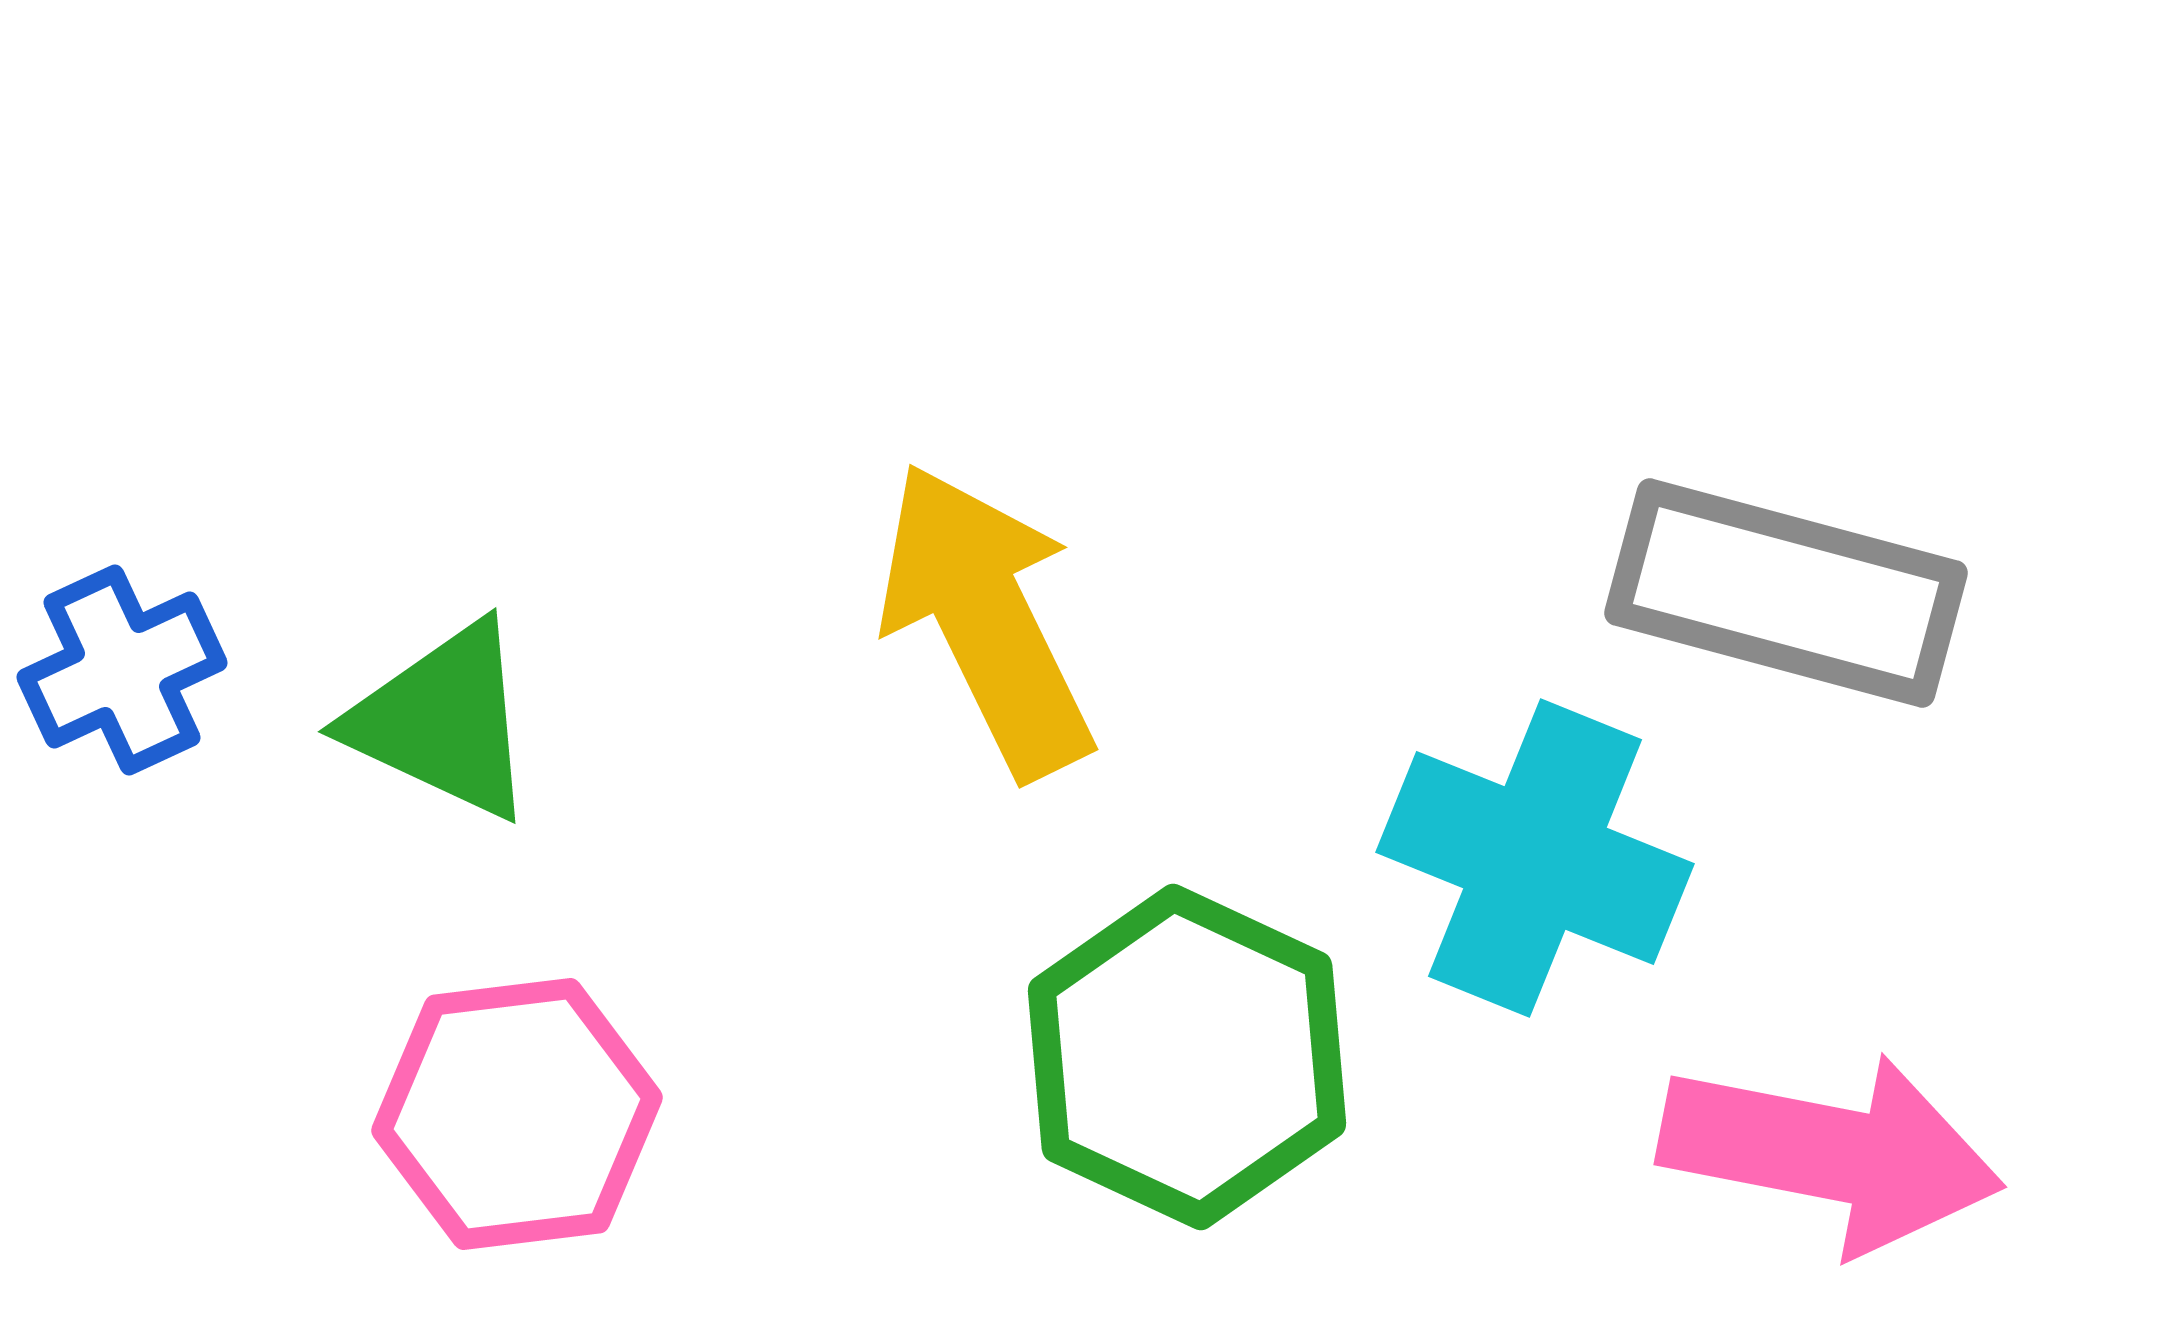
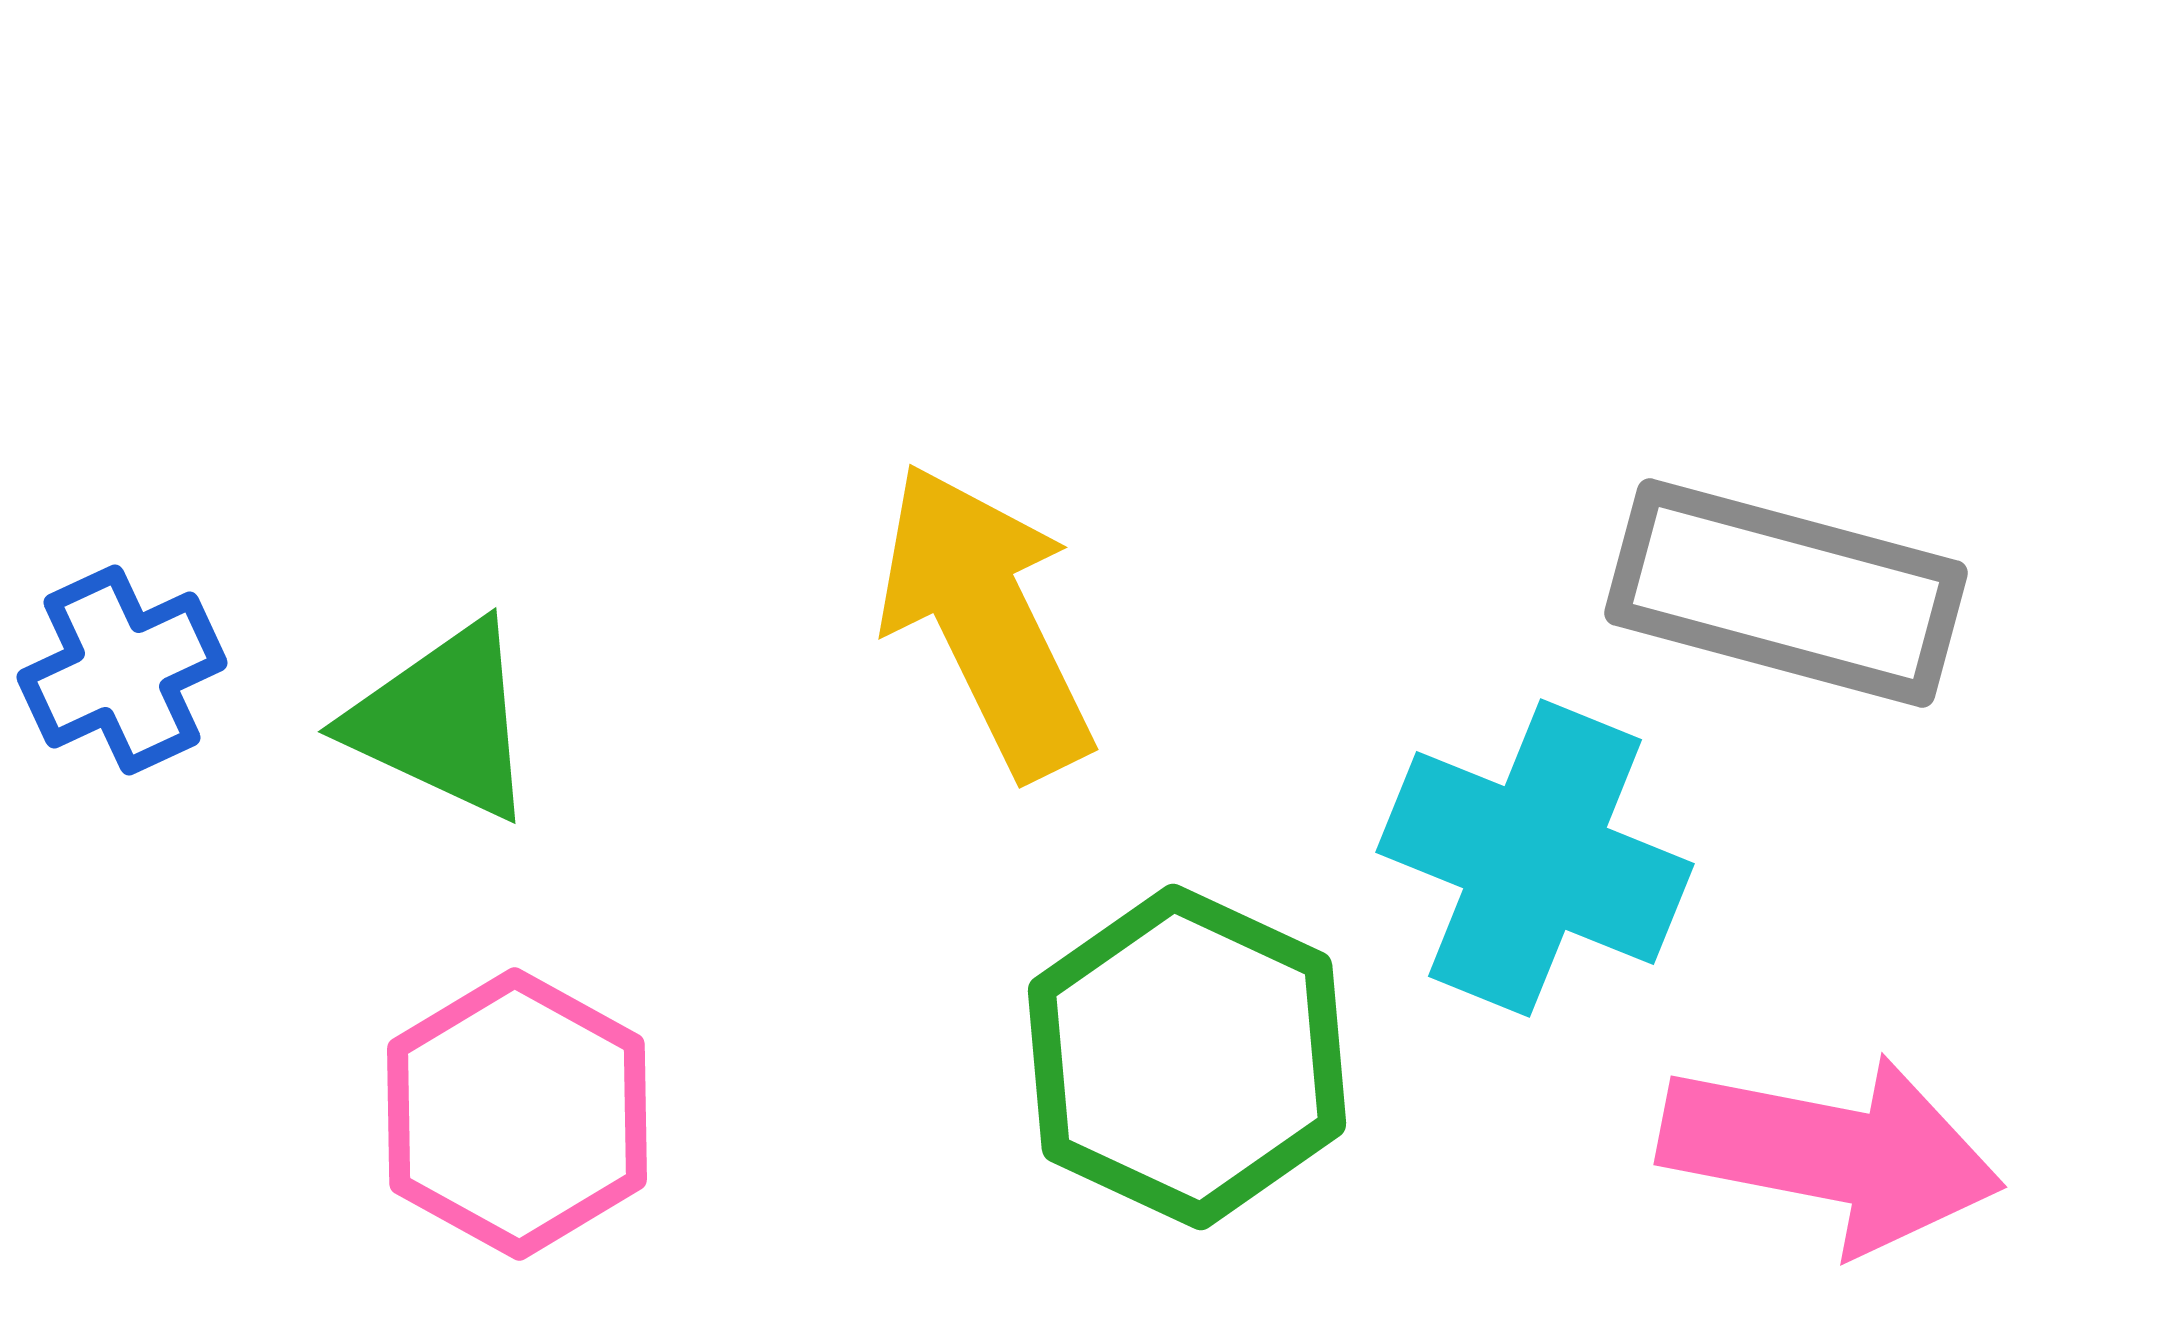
pink hexagon: rotated 24 degrees counterclockwise
